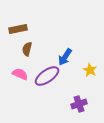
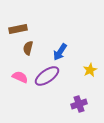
brown semicircle: moved 1 px right, 1 px up
blue arrow: moved 5 px left, 5 px up
yellow star: rotated 16 degrees clockwise
pink semicircle: moved 3 px down
